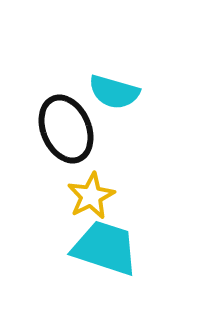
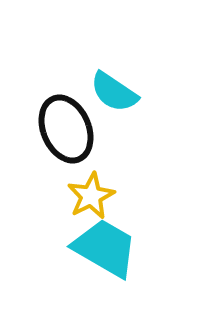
cyan semicircle: rotated 18 degrees clockwise
cyan trapezoid: rotated 12 degrees clockwise
